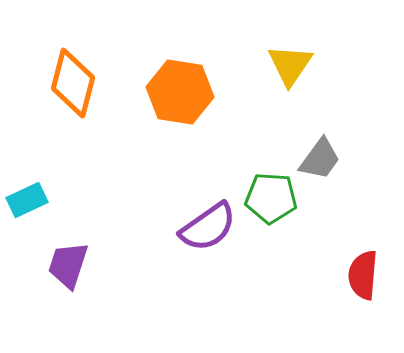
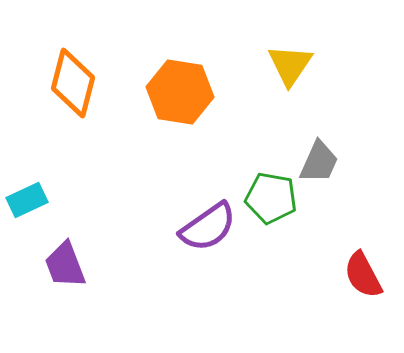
gray trapezoid: moved 1 px left, 3 px down; rotated 12 degrees counterclockwise
green pentagon: rotated 6 degrees clockwise
purple trapezoid: moved 3 px left; rotated 39 degrees counterclockwise
red semicircle: rotated 33 degrees counterclockwise
